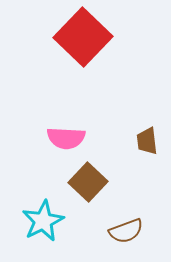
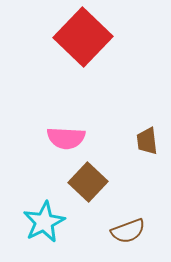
cyan star: moved 1 px right, 1 px down
brown semicircle: moved 2 px right
